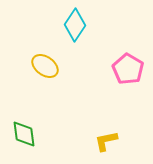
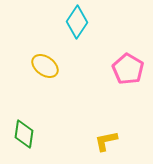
cyan diamond: moved 2 px right, 3 px up
green diamond: rotated 16 degrees clockwise
